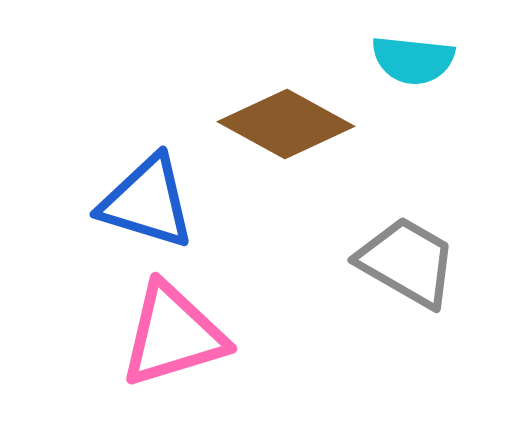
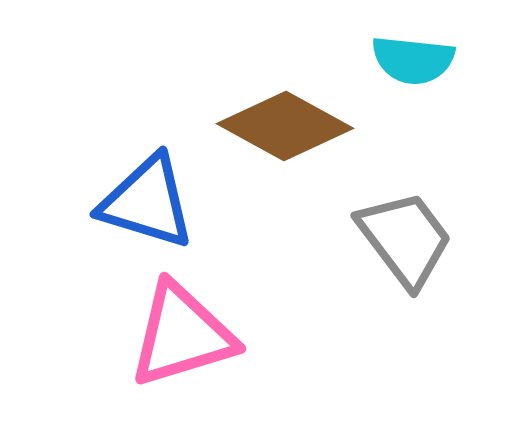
brown diamond: moved 1 px left, 2 px down
gray trapezoid: moved 2 px left, 23 px up; rotated 23 degrees clockwise
pink triangle: moved 9 px right
